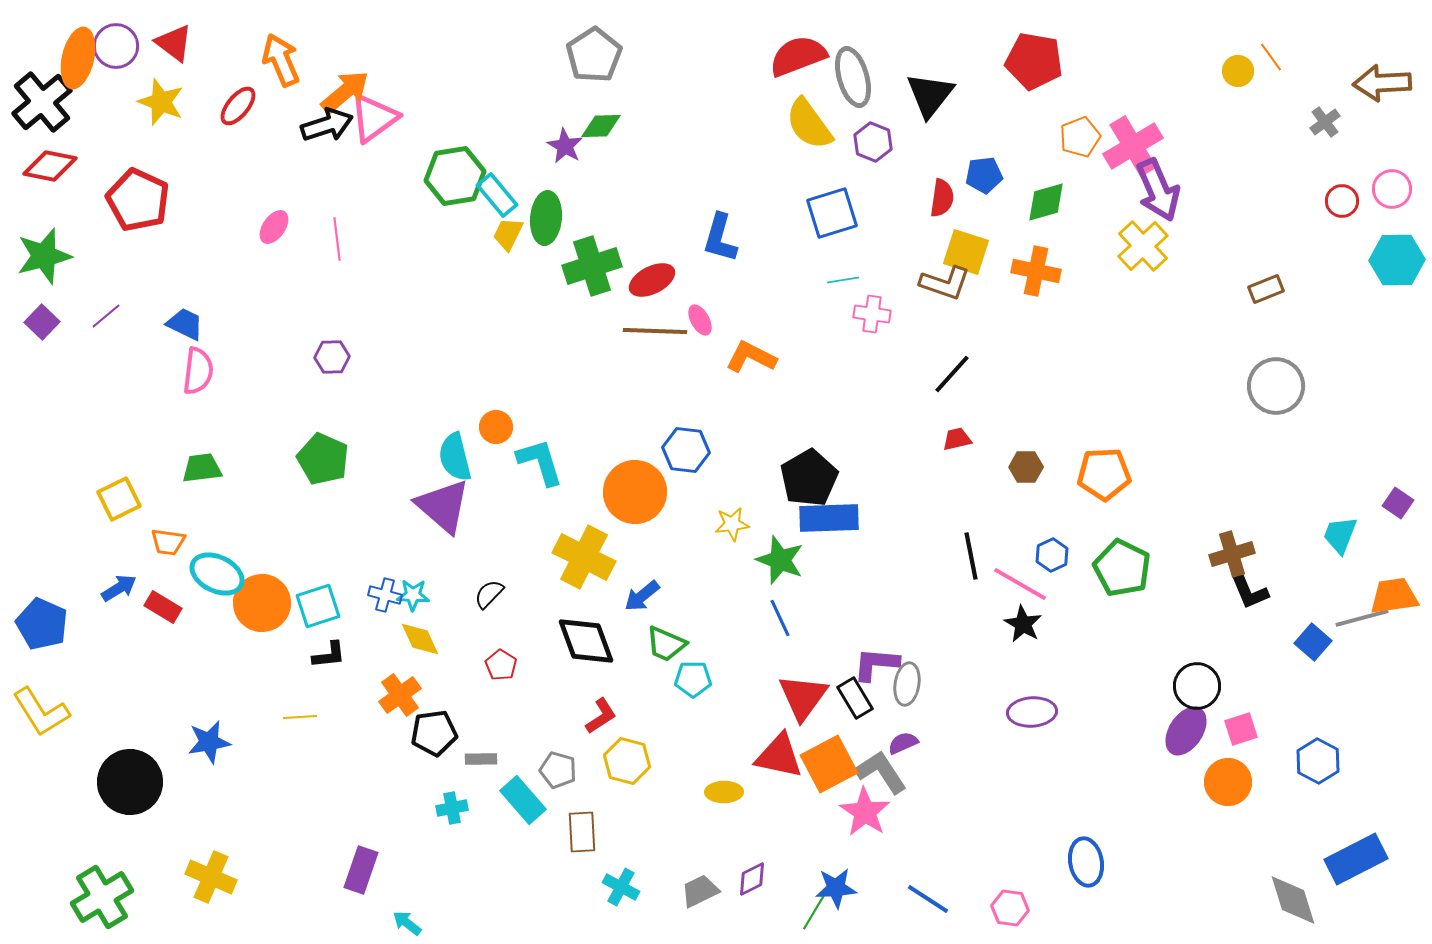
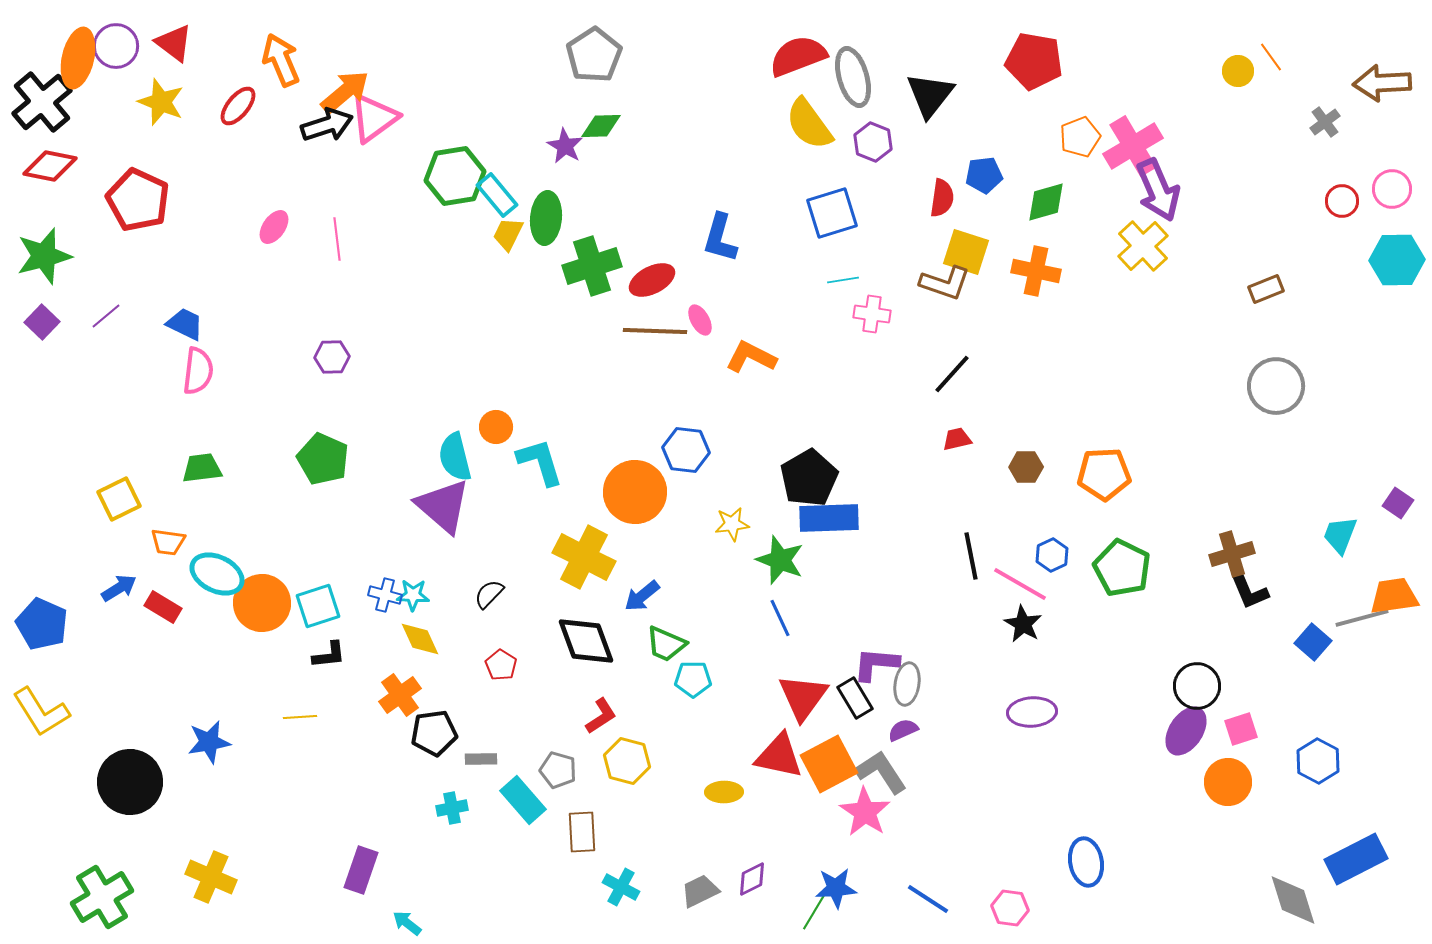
purple semicircle at (903, 743): moved 13 px up
